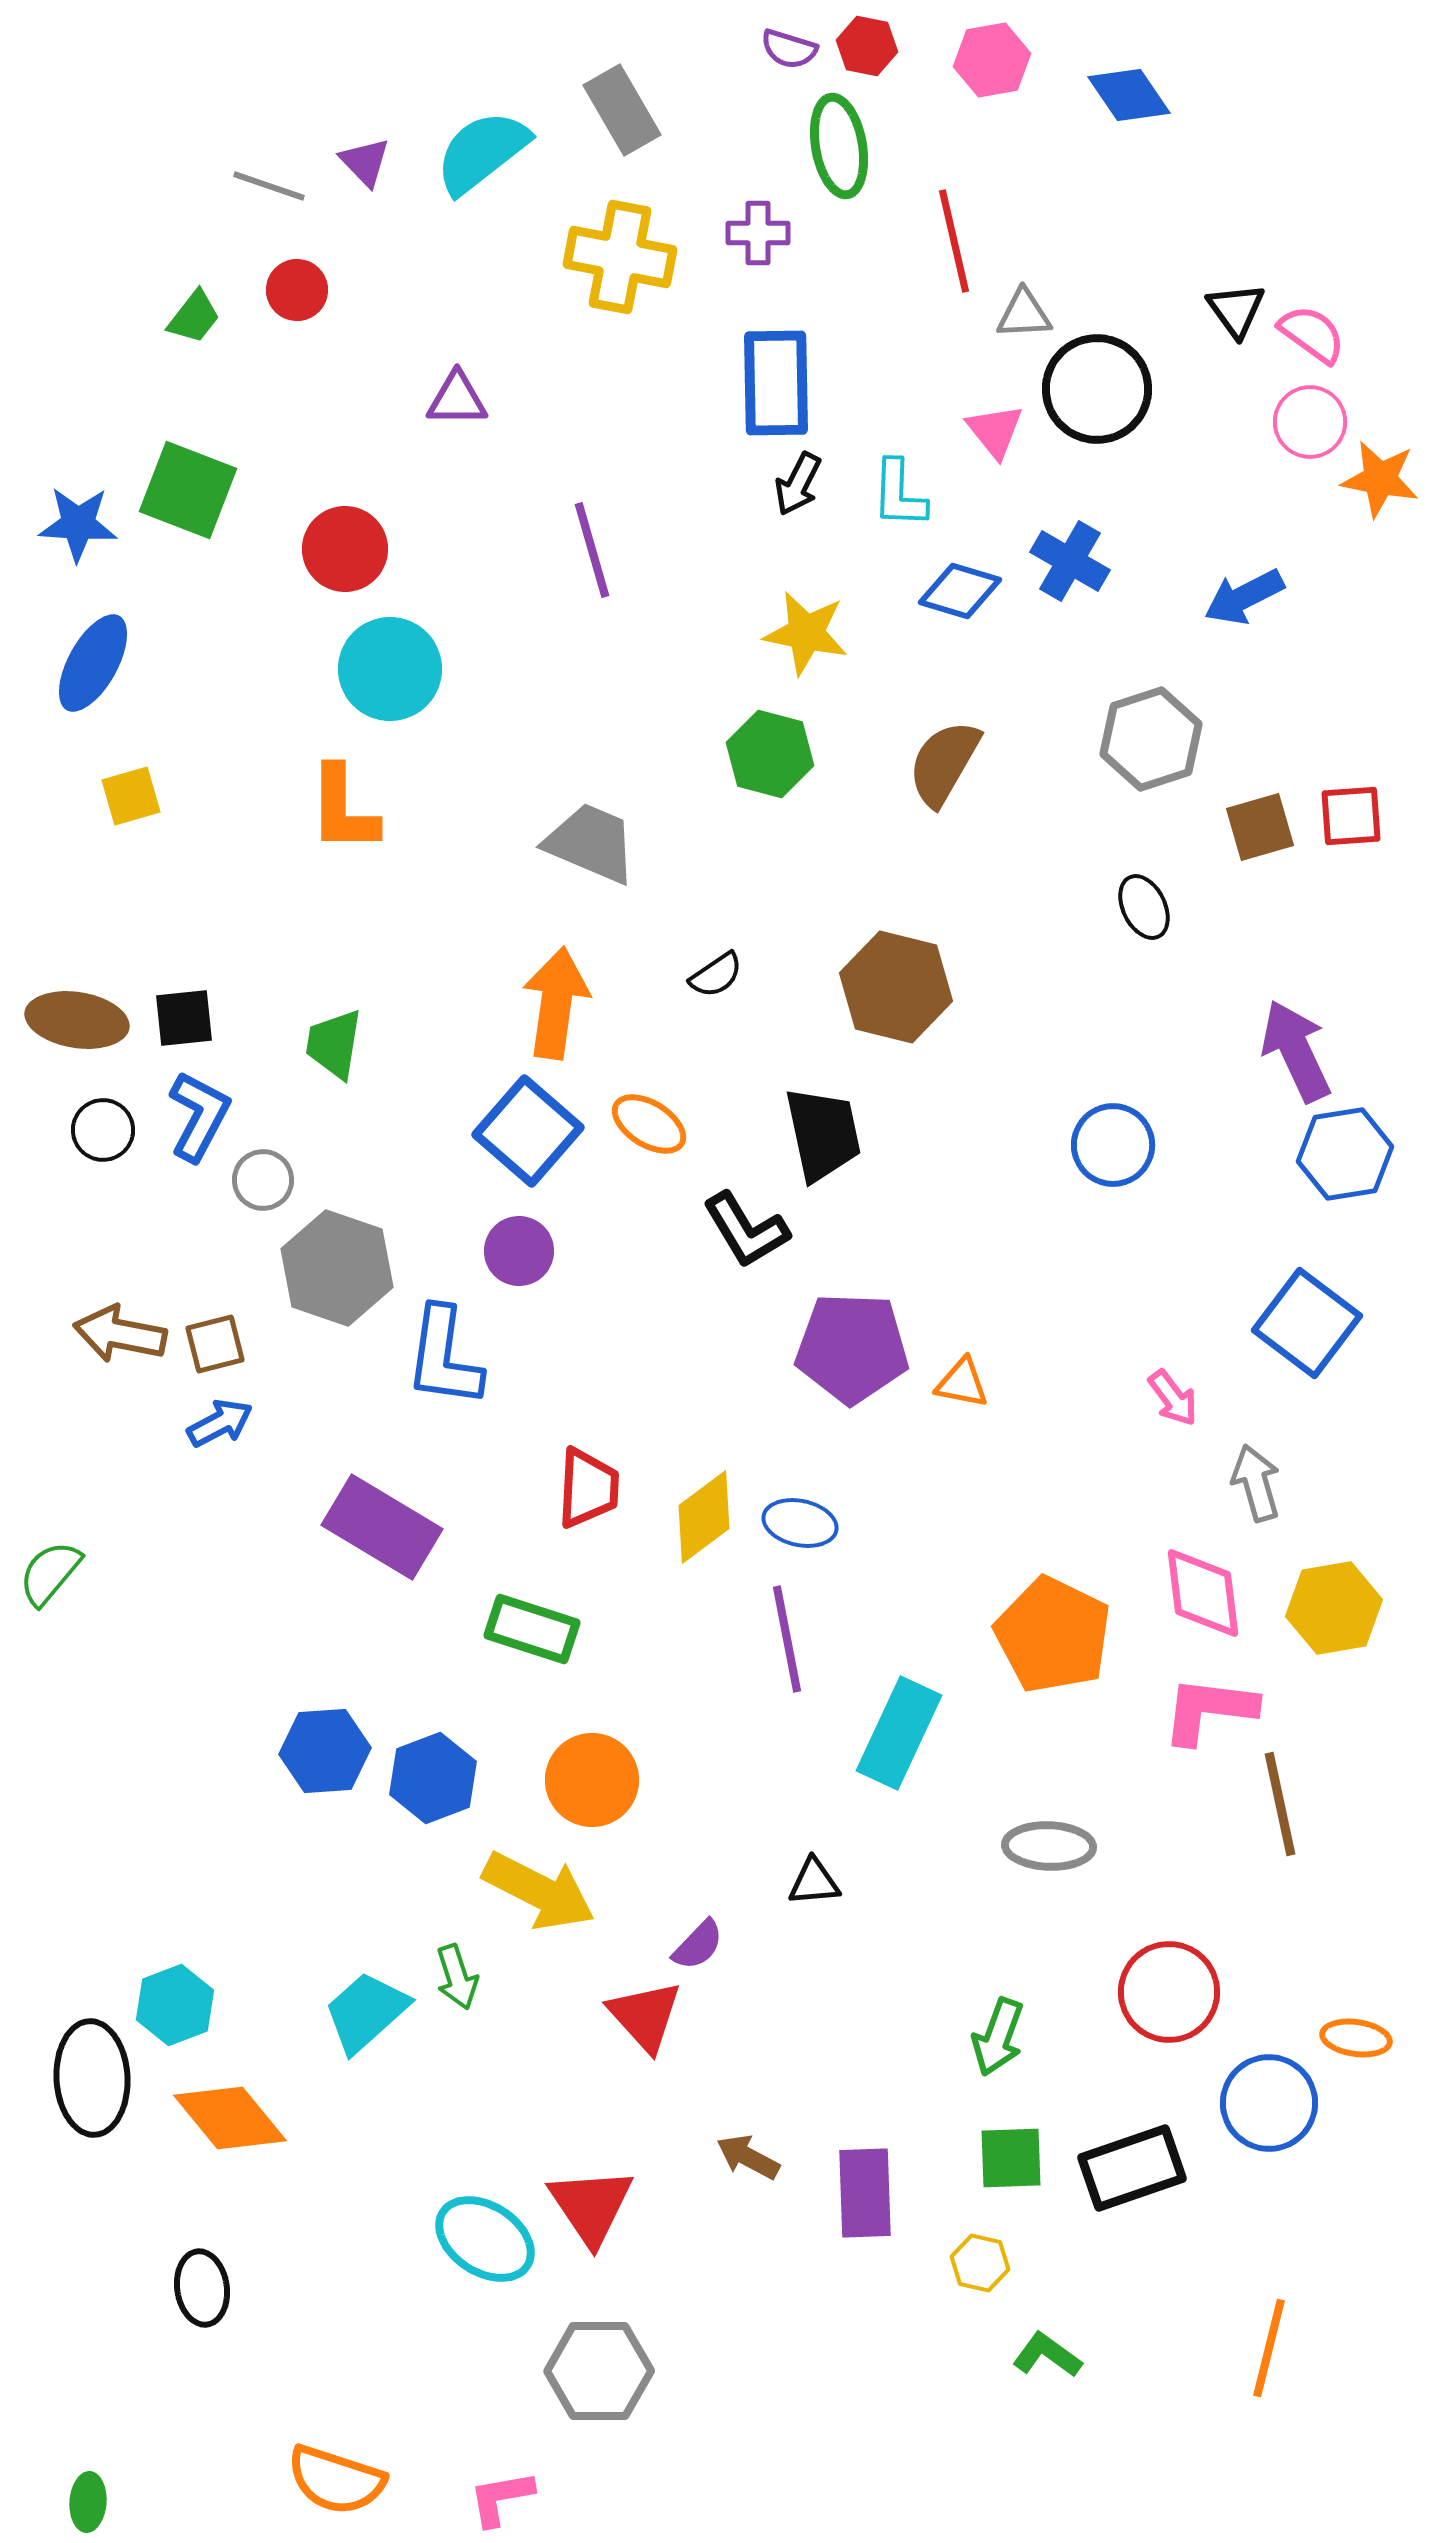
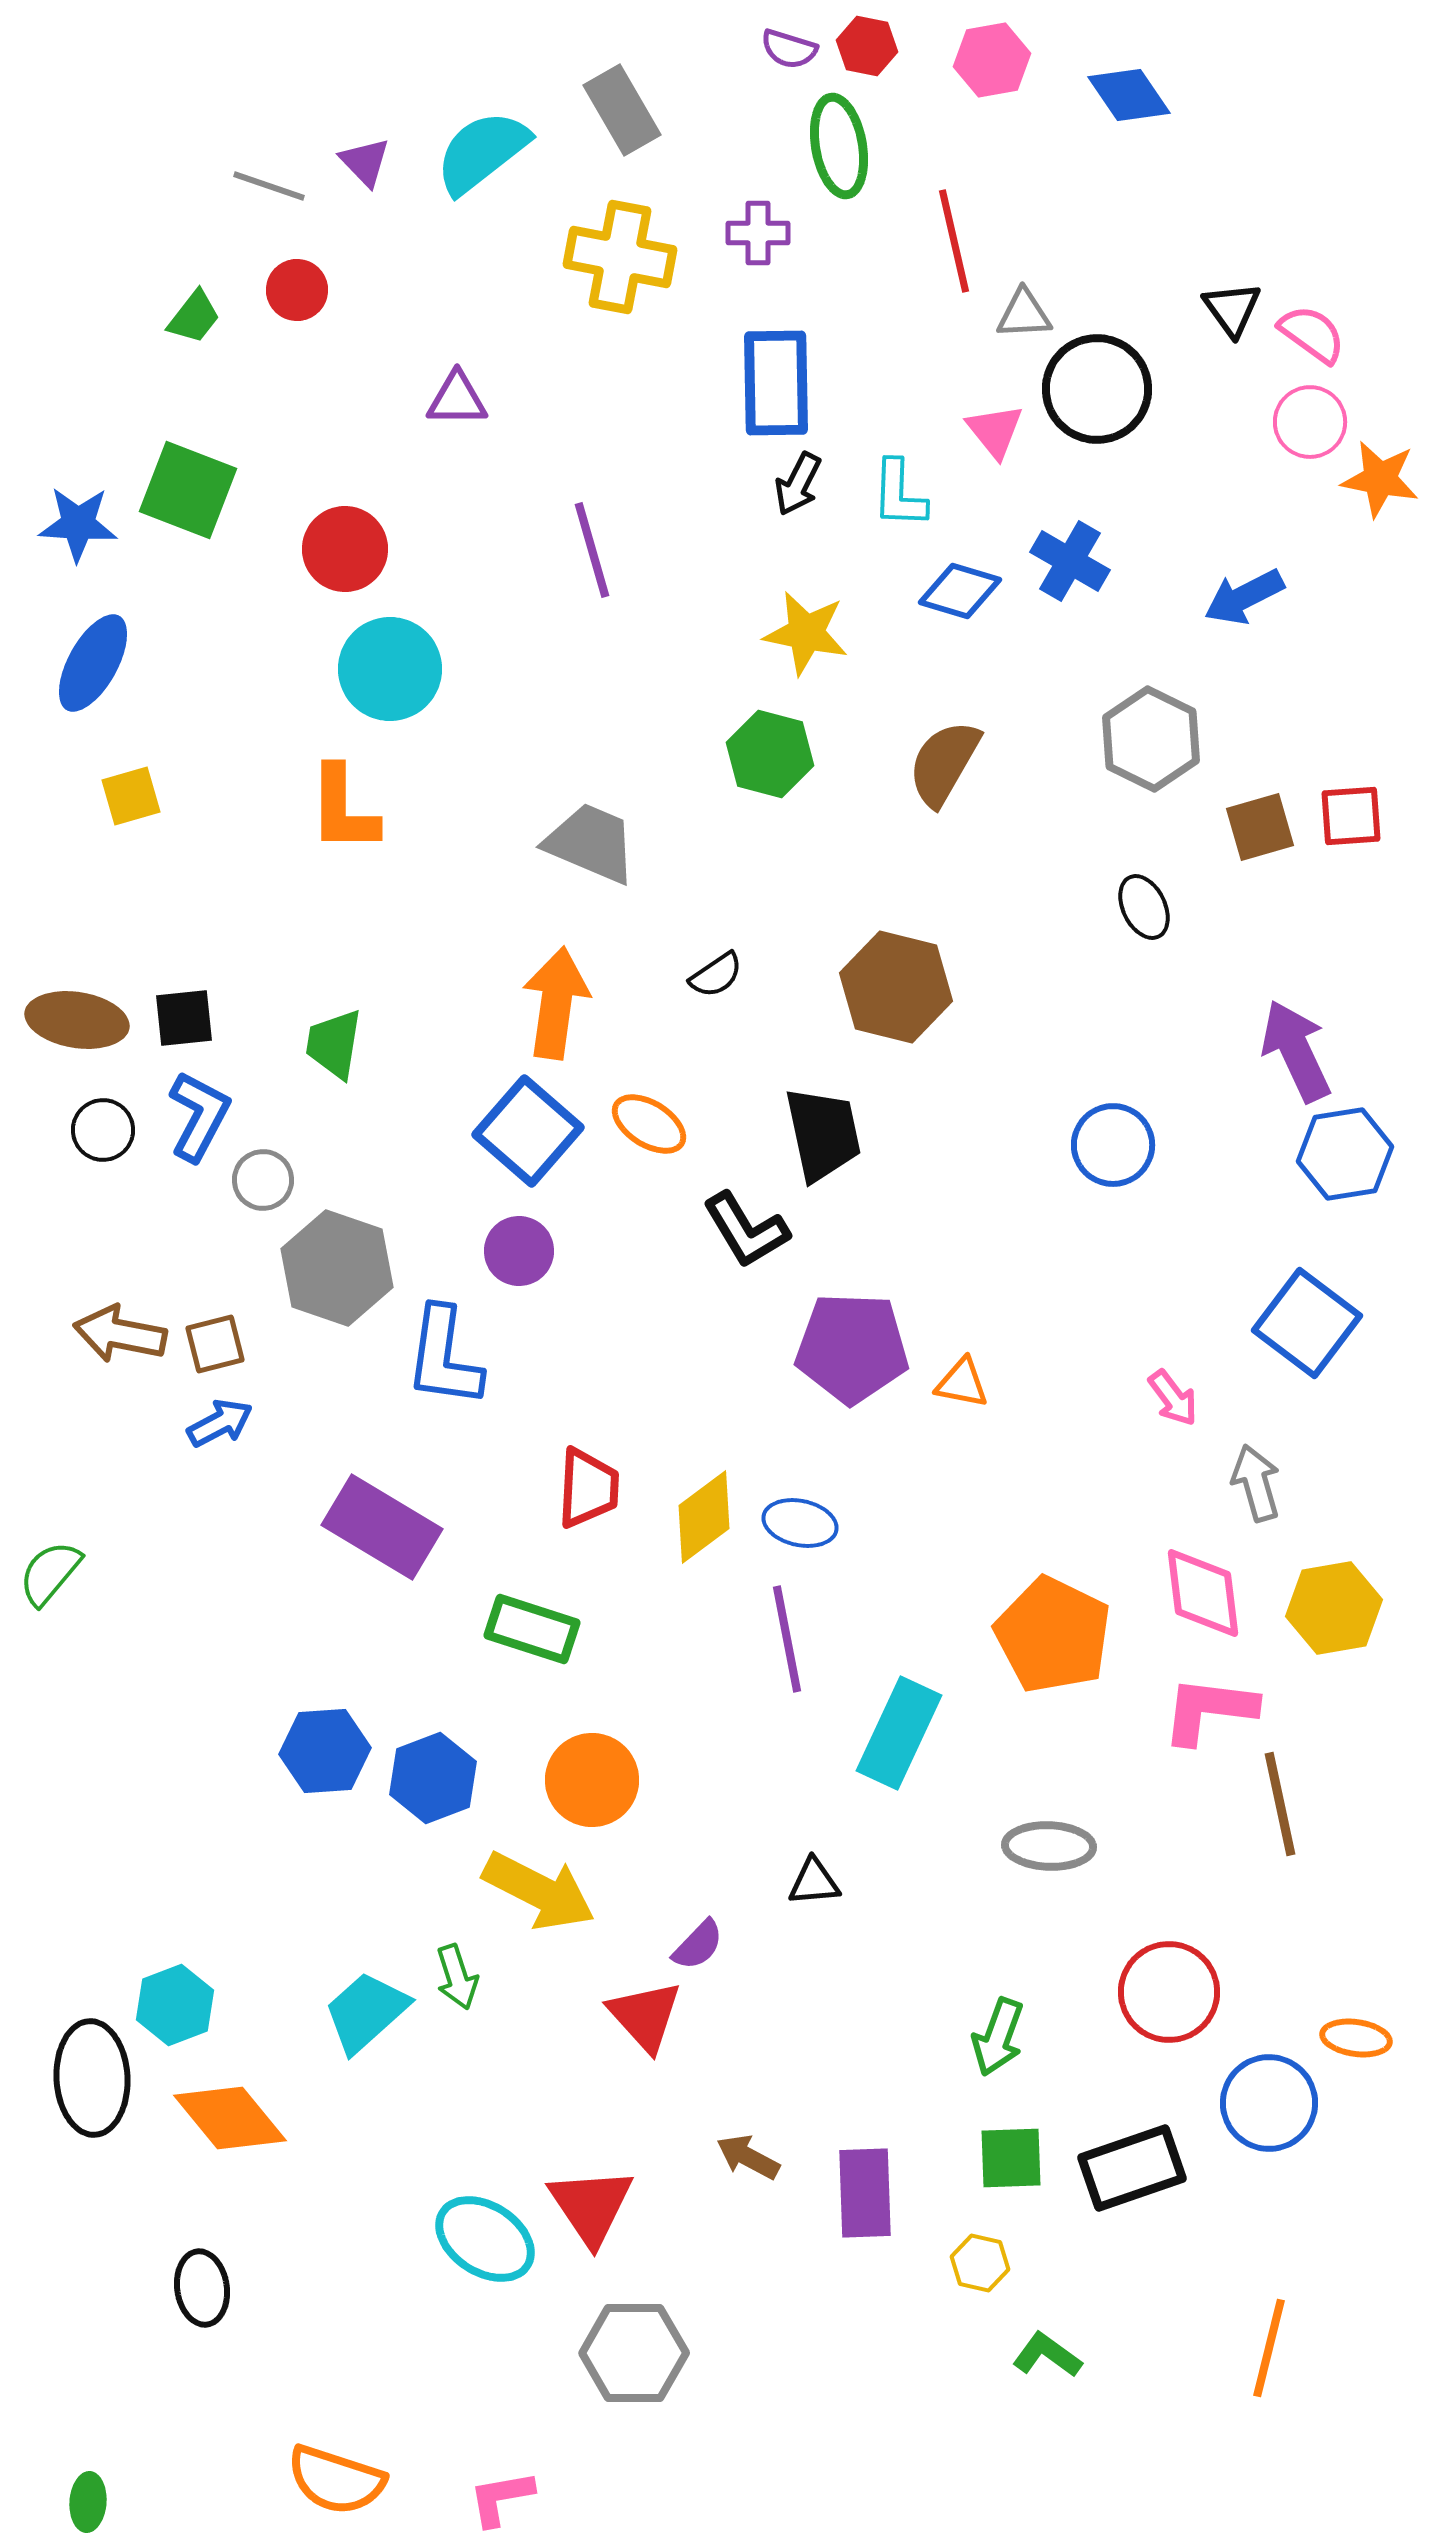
black triangle at (1236, 310): moved 4 px left, 1 px up
gray hexagon at (1151, 739): rotated 16 degrees counterclockwise
gray hexagon at (599, 2371): moved 35 px right, 18 px up
